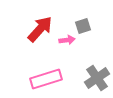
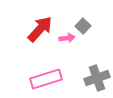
gray square: rotated 28 degrees counterclockwise
pink arrow: moved 2 px up
gray cross: rotated 15 degrees clockwise
